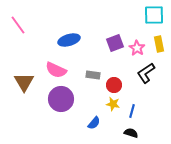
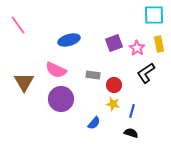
purple square: moved 1 px left
